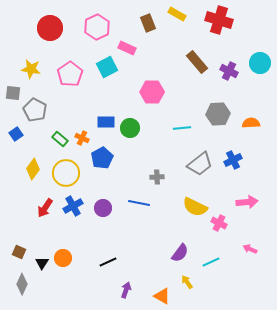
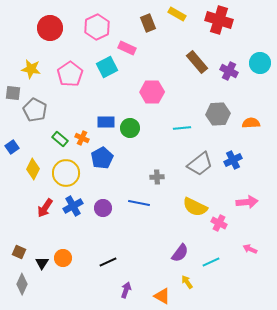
blue square at (16, 134): moved 4 px left, 13 px down
yellow diamond at (33, 169): rotated 10 degrees counterclockwise
